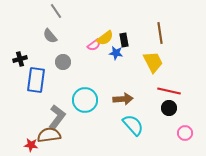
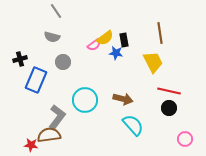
gray semicircle: moved 2 px right, 1 px down; rotated 35 degrees counterclockwise
blue rectangle: rotated 15 degrees clockwise
brown arrow: rotated 18 degrees clockwise
pink circle: moved 6 px down
